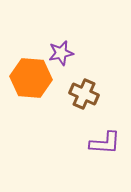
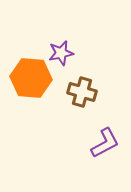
brown cross: moved 2 px left, 2 px up; rotated 8 degrees counterclockwise
purple L-shape: rotated 32 degrees counterclockwise
